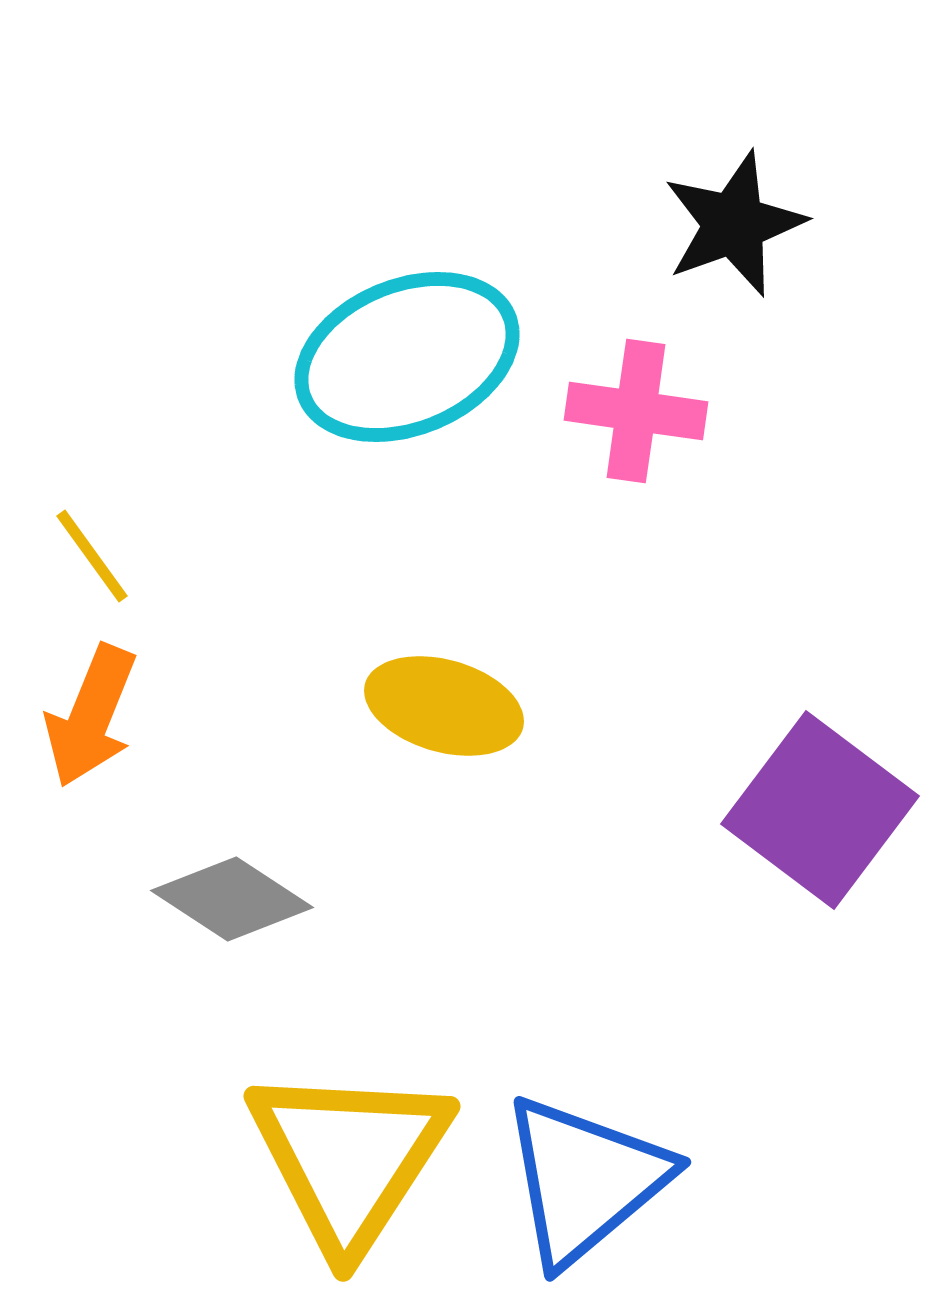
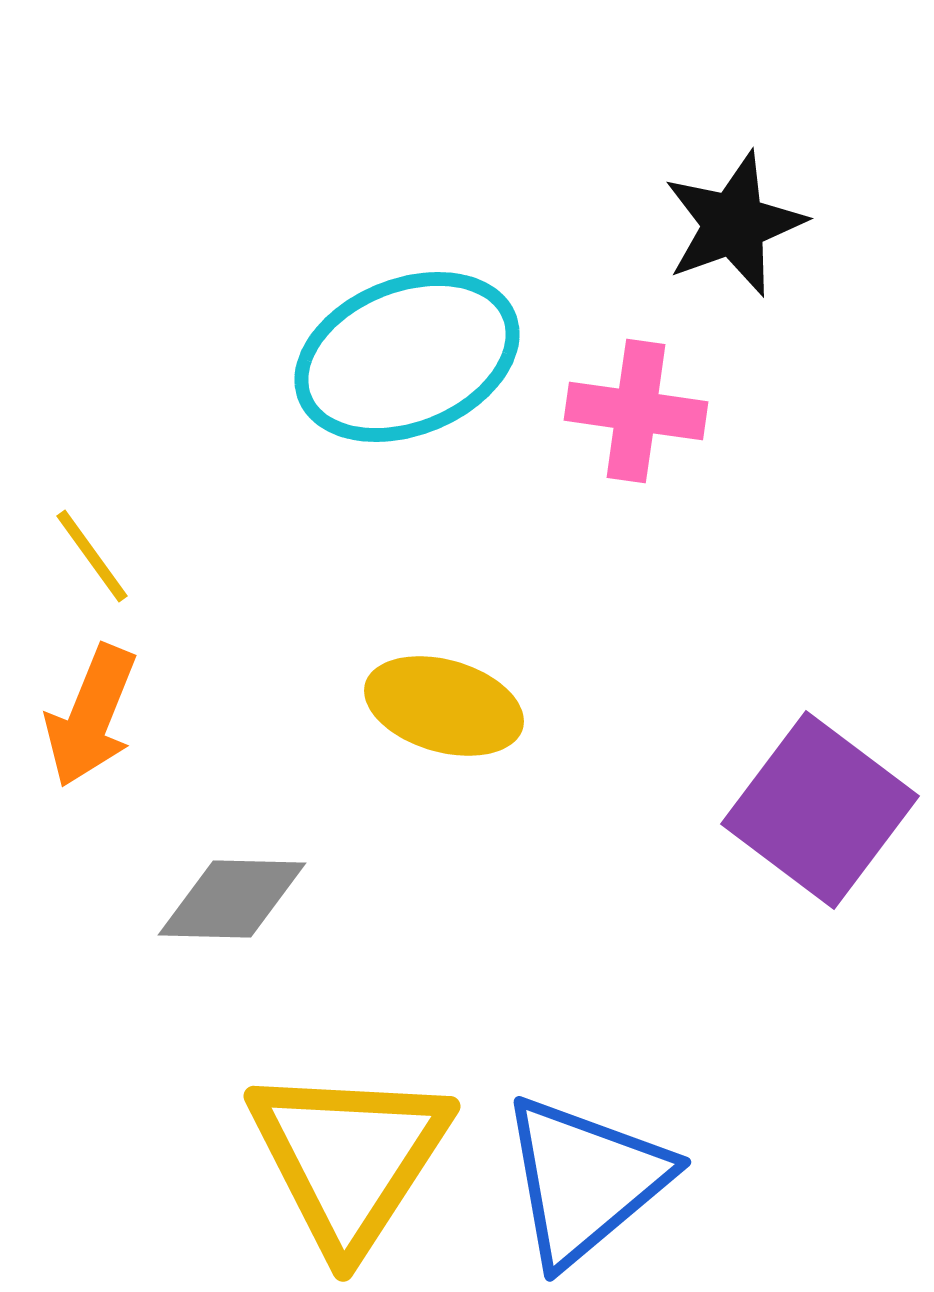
gray diamond: rotated 32 degrees counterclockwise
